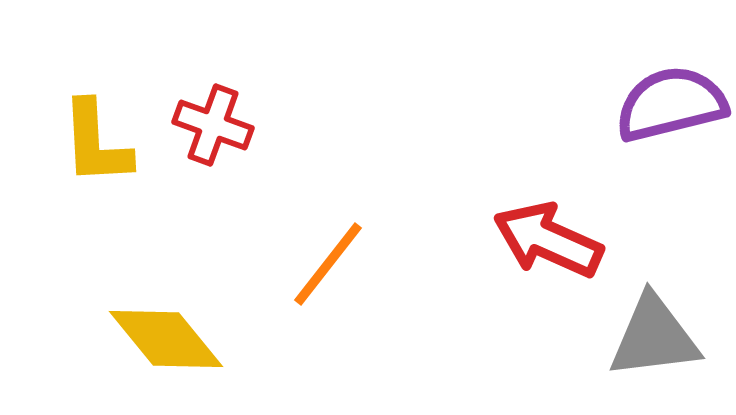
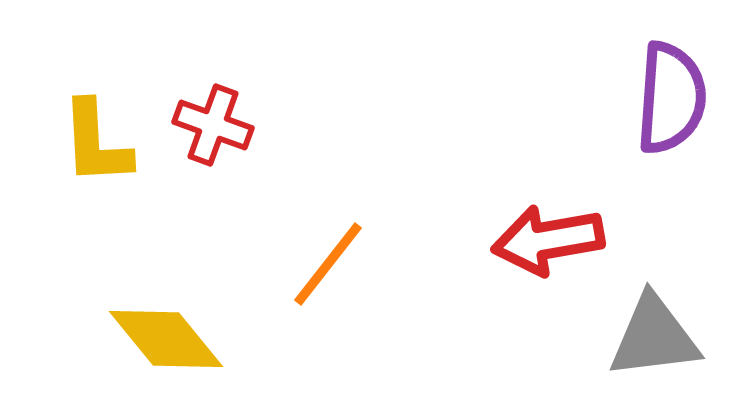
purple semicircle: moved 6 px up; rotated 108 degrees clockwise
red arrow: rotated 34 degrees counterclockwise
